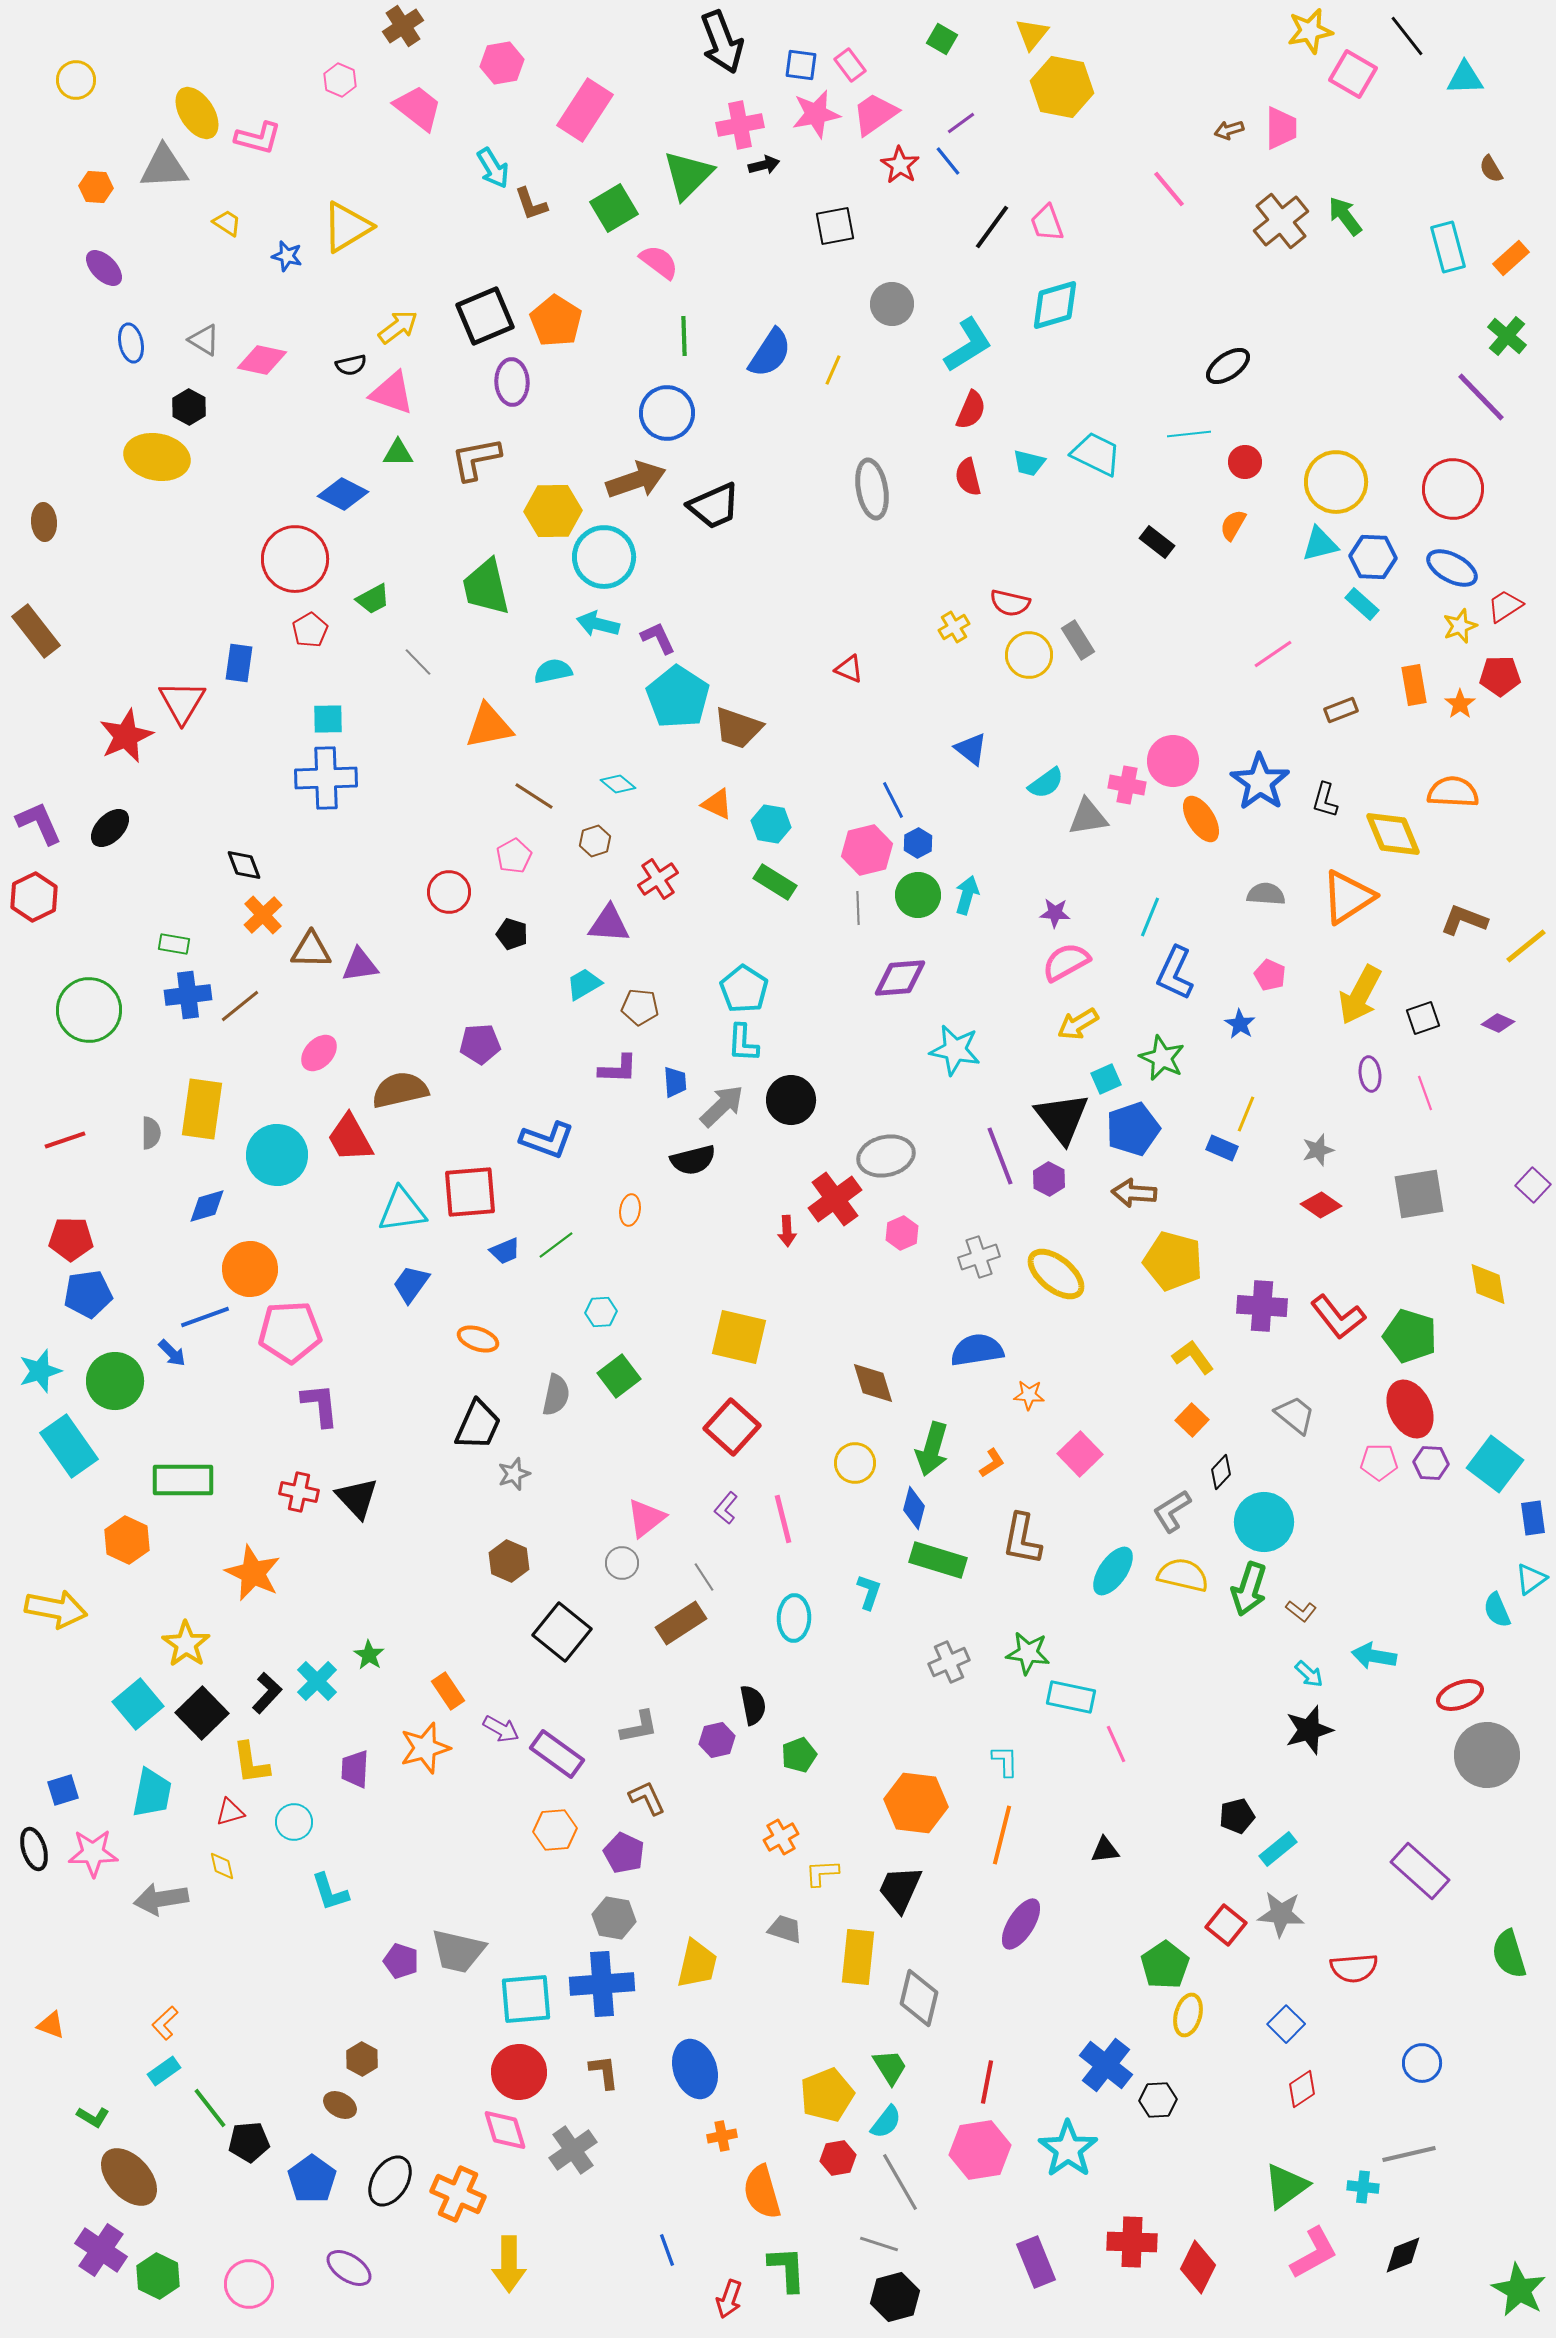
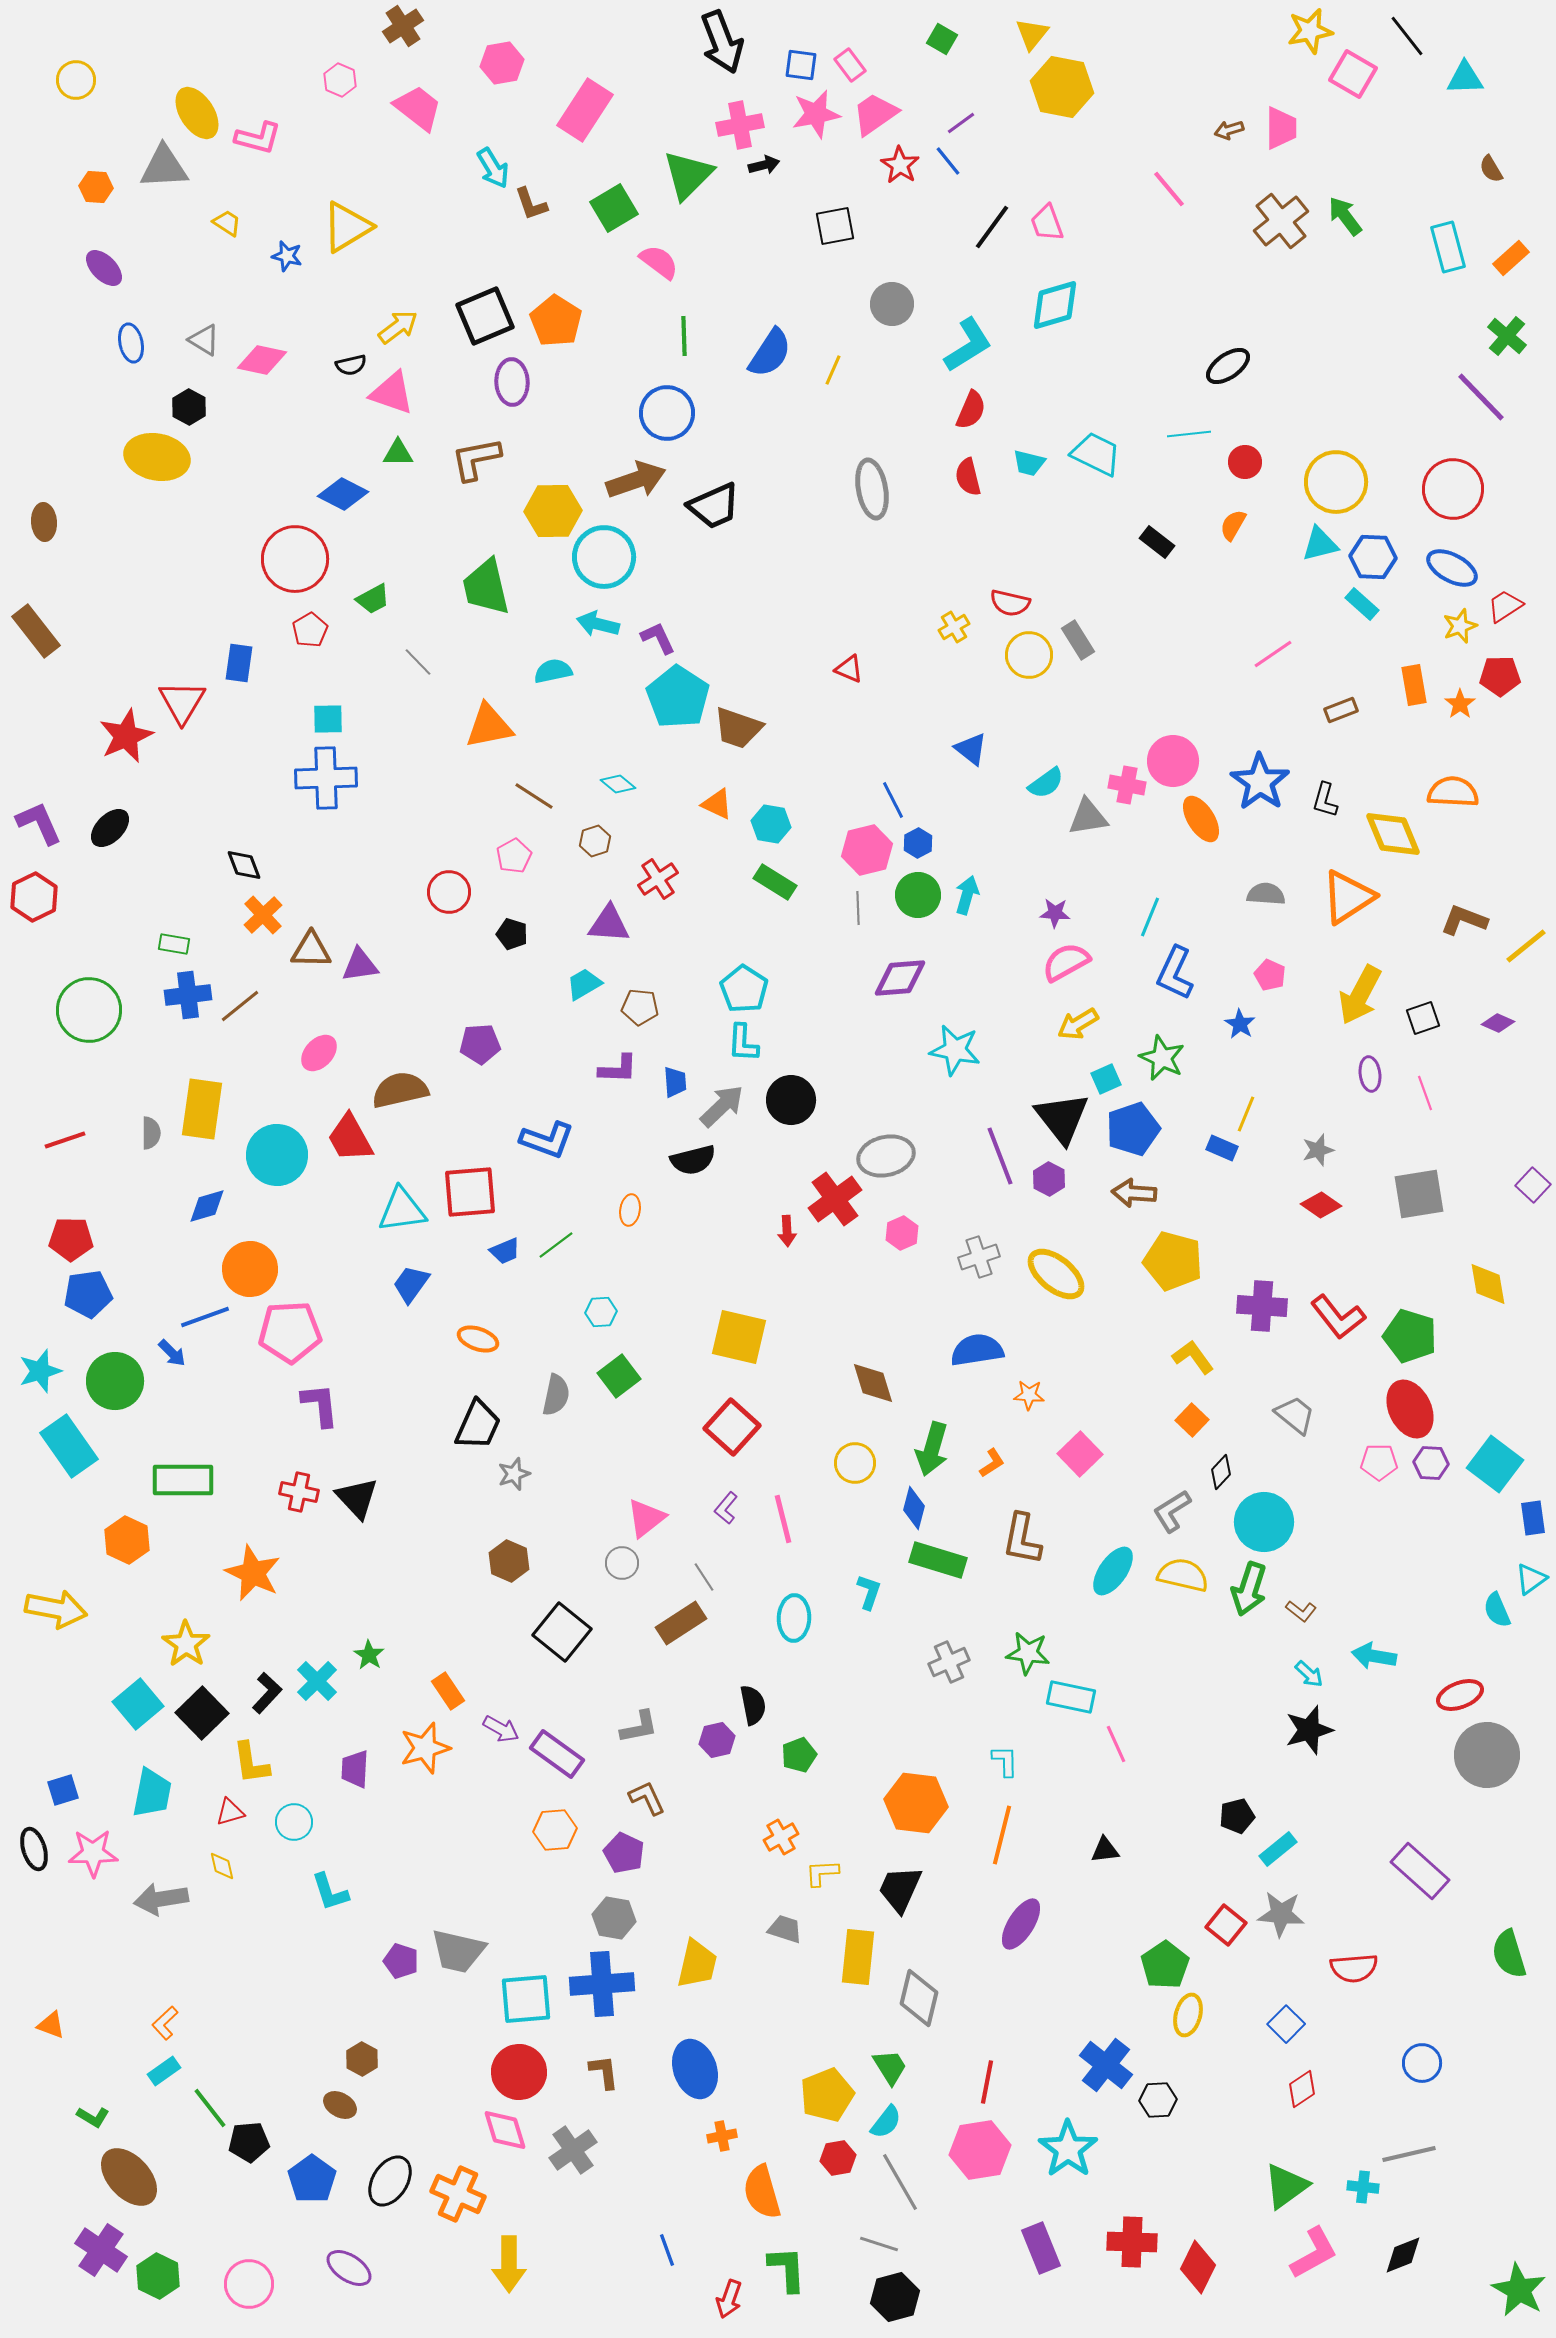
purple rectangle at (1036, 2262): moved 5 px right, 14 px up
